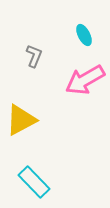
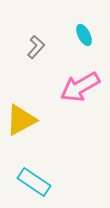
gray L-shape: moved 2 px right, 9 px up; rotated 20 degrees clockwise
pink arrow: moved 5 px left, 7 px down
cyan rectangle: rotated 12 degrees counterclockwise
